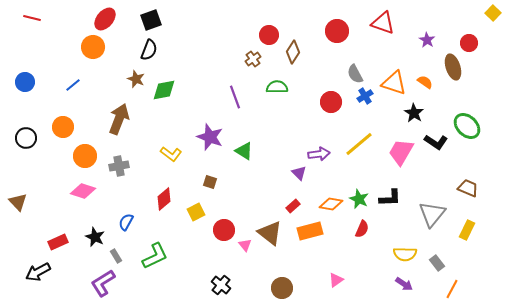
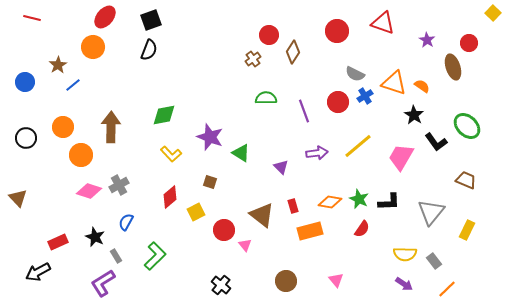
red ellipse at (105, 19): moved 2 px up
gray semicircle at (355, 74): rotated 36 degrees counterclockwise
brown star at (136, 79): moved 78 px left, 14 px up; rotated 18 degrees clockwise
orange semicircle at (425, 82): moved 3 px left, 4 px down
green semicircle at (277, 87): moved 11 px left, 11 px down
green diamond at (164, 90): moved 25 px down
purple line at (235, 97): moved 69 px right, 14 px down
red circle at (331, 102): moved 7 px right
black star at (414, 113): moved 2 px down
brown arrow at (119, 119): moved 8 px left, 8 px down; rotated 20 degrees counterclockwise
black L-shape at (436, 142): rotated 20 degrees clockwise
yellow line at (359, 144): moved 1 px left, 2 px down
green triangle at (244, 151): moved 3 px left, 2 px down
pink trapezoid at (401, 152): moved 5 px down
yellow L-shape at (171, 154): rotated 10 degrees clockwise
purple arrow at (319, 154): moved 2 px left, 1 px up
orange circle at (85, 156): moved 4 px left, 1 px up
gray cross at (119, 166): moved 19 px down; rotated 18 degrees counterclockwise
purple triangle at (299, 173): moved 18 px left, 6 px up
brown trapezoid at (468, 188): moved 2 px left, 8 px up
pink diamond at (83, 191): moved 6 px right
black L-shape at (390, 198): moved 1 px left, 4 px down
red diamond at (164, 199): moved 6 px right, 2 px up
brown triangle at (18, 202): moved 4 px up
orange diamond at (331, 204): moved 1 px left, 2 px up
red rectangle at (293, 206): rotated 64 degrees counterclockwise
gray triangle at (432, 214): moved 1 px left, 2 px up
red semicircle at (362, 229): rotated 12 degrees clockwise
brown triangle at (270, 233): moved 8 px left, 18 px up
green L-shape at (155, 256): rotated 20 degrees counterclockwise
gray rectangle at (437, 263): moved 3 px left, 2 px up
pink triangle at (336, 280): rotated 35 degrees counterclockwise
brown circle at (282, 288): moved 4 px right, 7 px up
orange line at (452, 289): moved 5 px left; rotated 18 degrees clockwise
